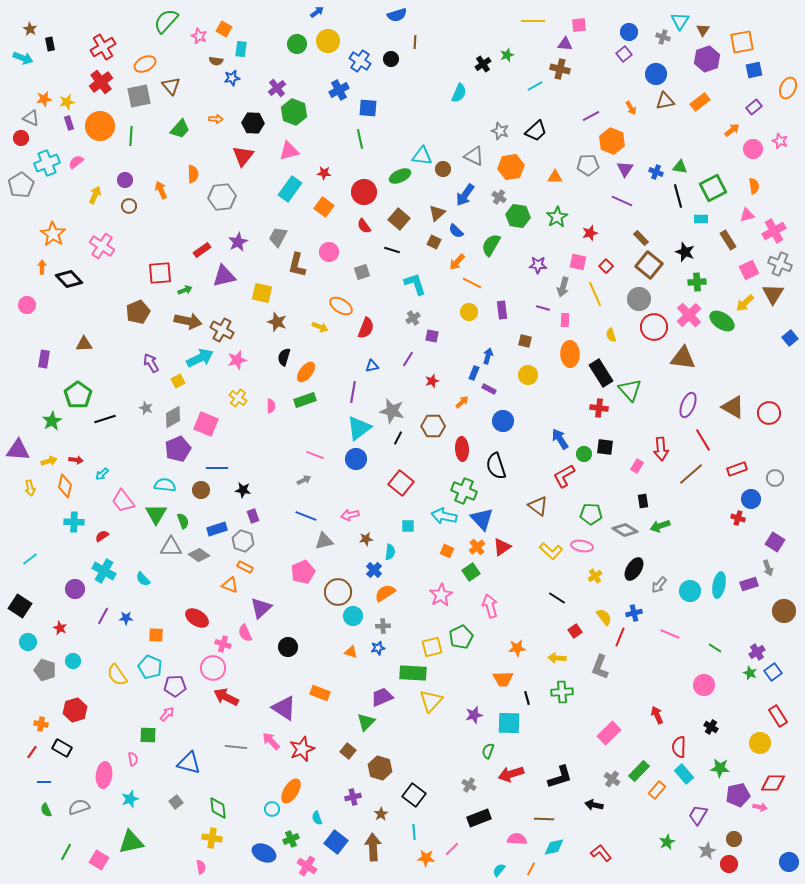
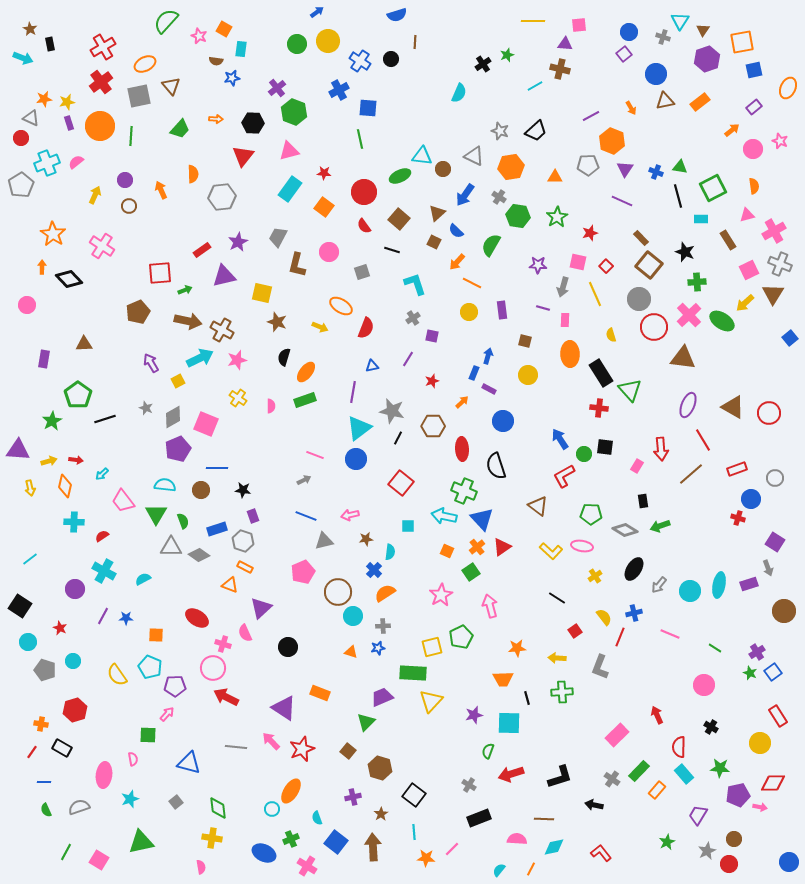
cyan semicircle at (143, 579): rotated 105 degrees clockwise
pink rectangle at (609, 733): moved 8 px right, 2 px down
green triangle at (131, 842): moved 10 px right
